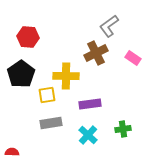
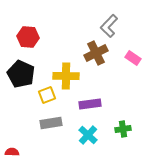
gray L-shape: rotated 10 degrees counterclockwise
black pentagon: rotated 12 degrees counterclockwise
yellow square: rotated 12 degrees counterclockwise
